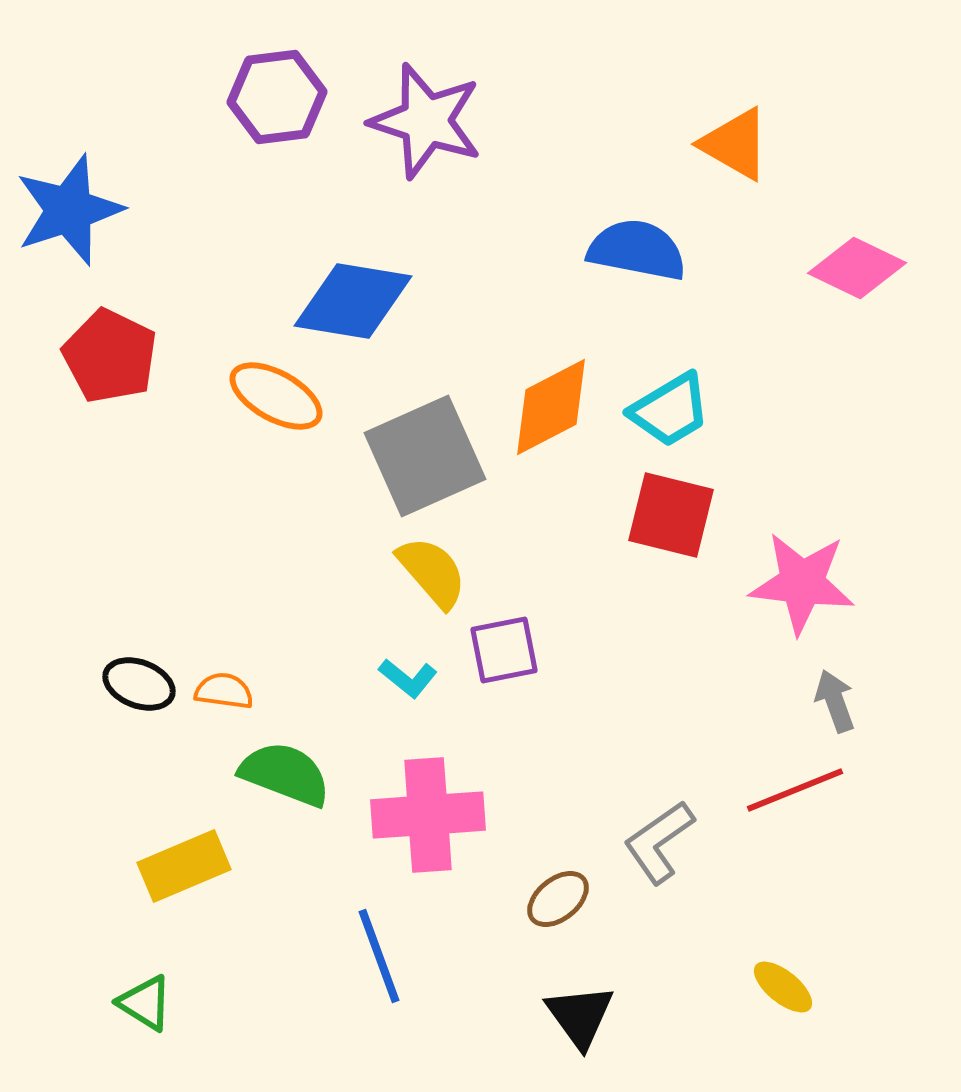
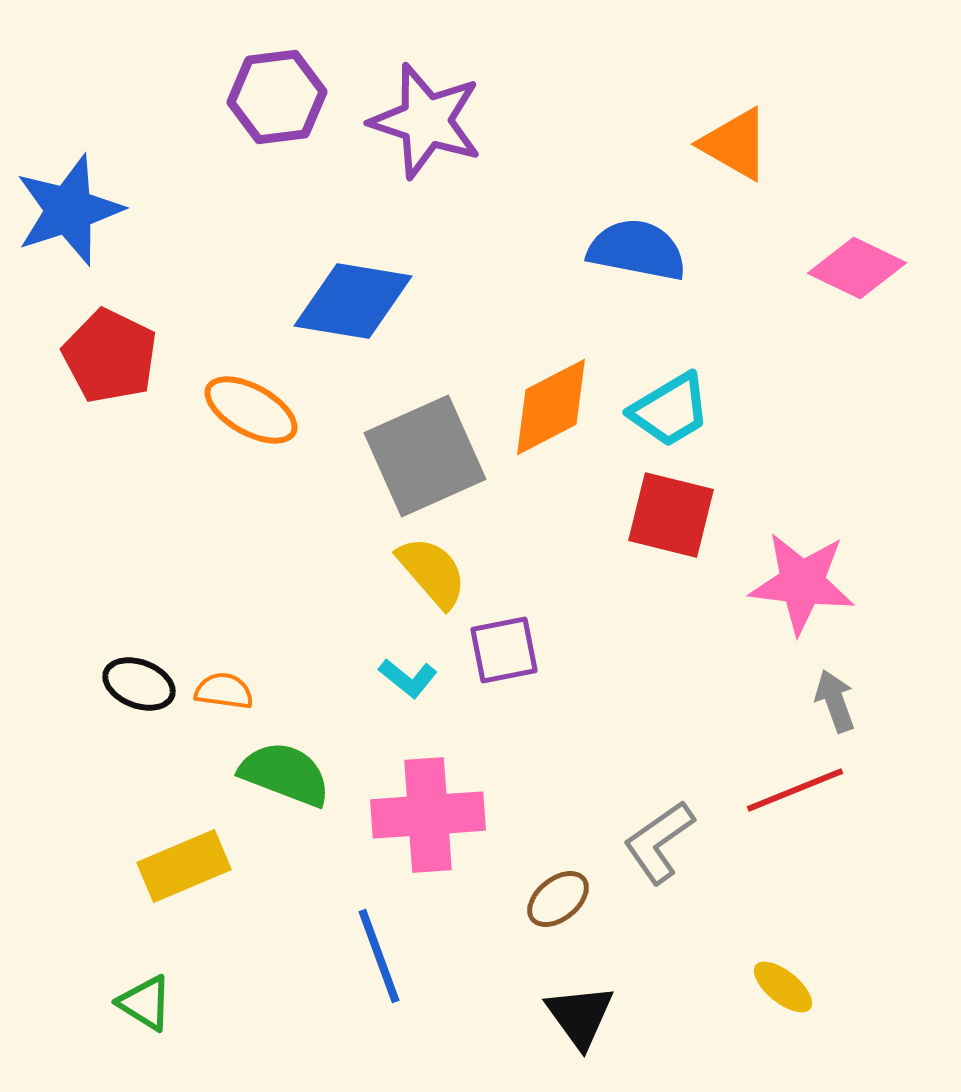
orange ellipse: moved 25 px left, 14 px down
